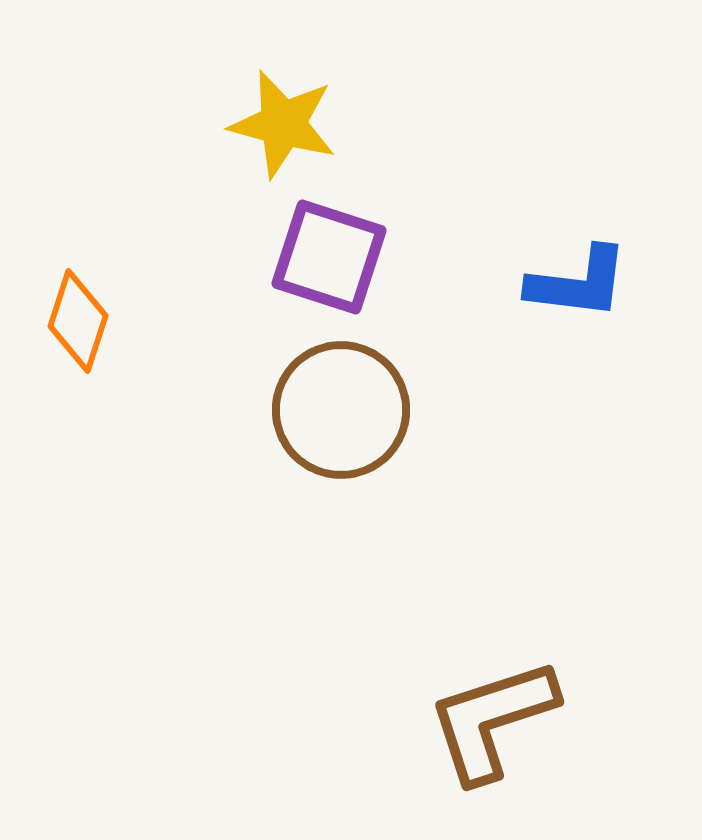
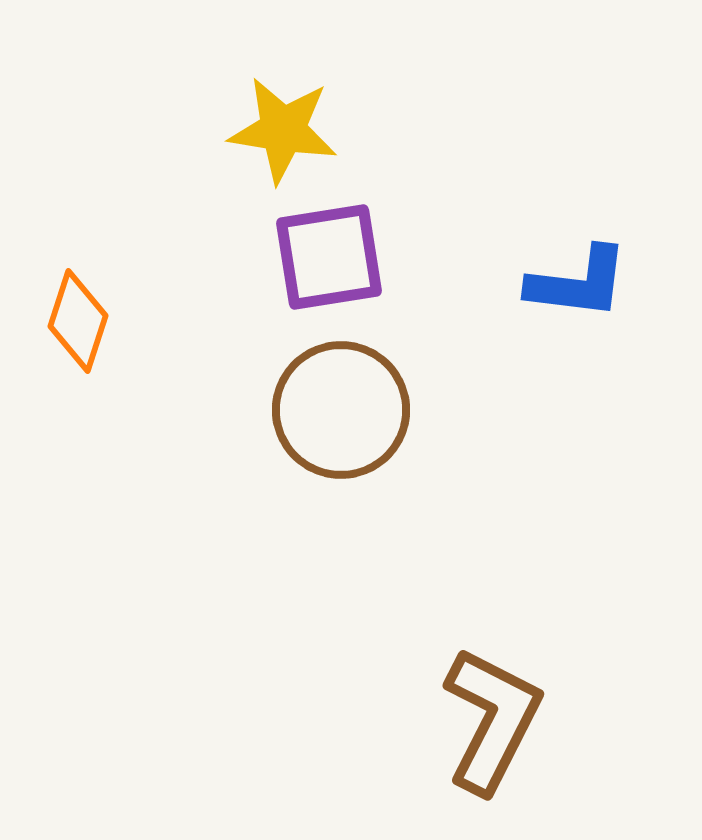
yellow star: moved 6 px down; rotated 6 degrees counterclockwise
purple square: rotated 27 degrees counterclockwise
brown L-shape: rotated 135 degrees clockwise
